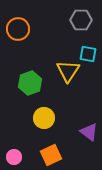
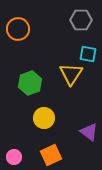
yellow triangle: moved 3 px right, 3 px down
